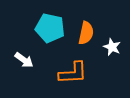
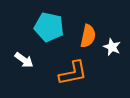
cyan pentagon: moved 1 px left, 1 px up
orange semicircle: moved 2 px right, 3 px down
orange L-shape: rotated 8 degrees counterclockwise
